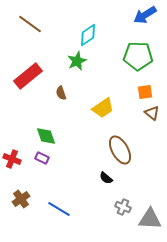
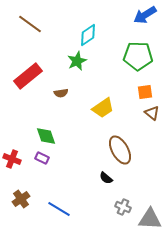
brown semicircle: rotated 80 degrees counterclockwise
